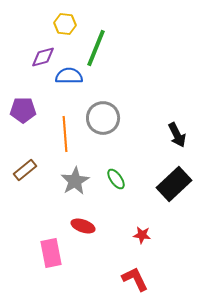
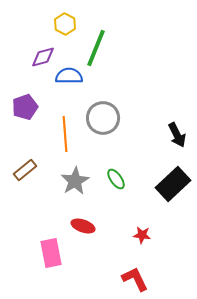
yellow hexagon: rotated 20 degrees clockwise
purple pentagon: moved 2 px right, 3 px up; rotated 20 degrees counterclockwise
black rectangle: moved 1 px left
